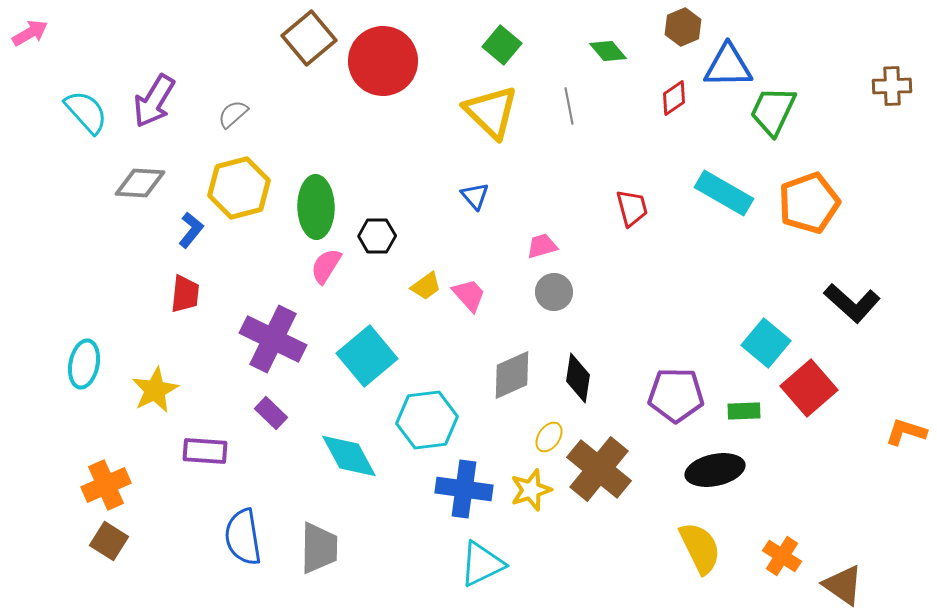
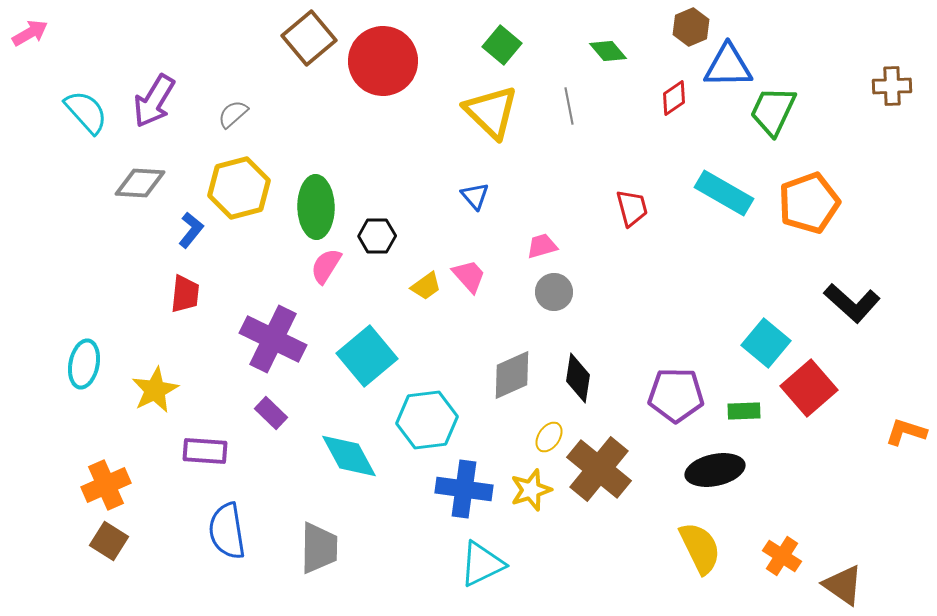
brown hexagon at (683, 27): moved 8 px right
pink trapezoid at (469, 295): moved 19 px up
blue semicircle at (243, 537): moved 16 px left, 6 px up
